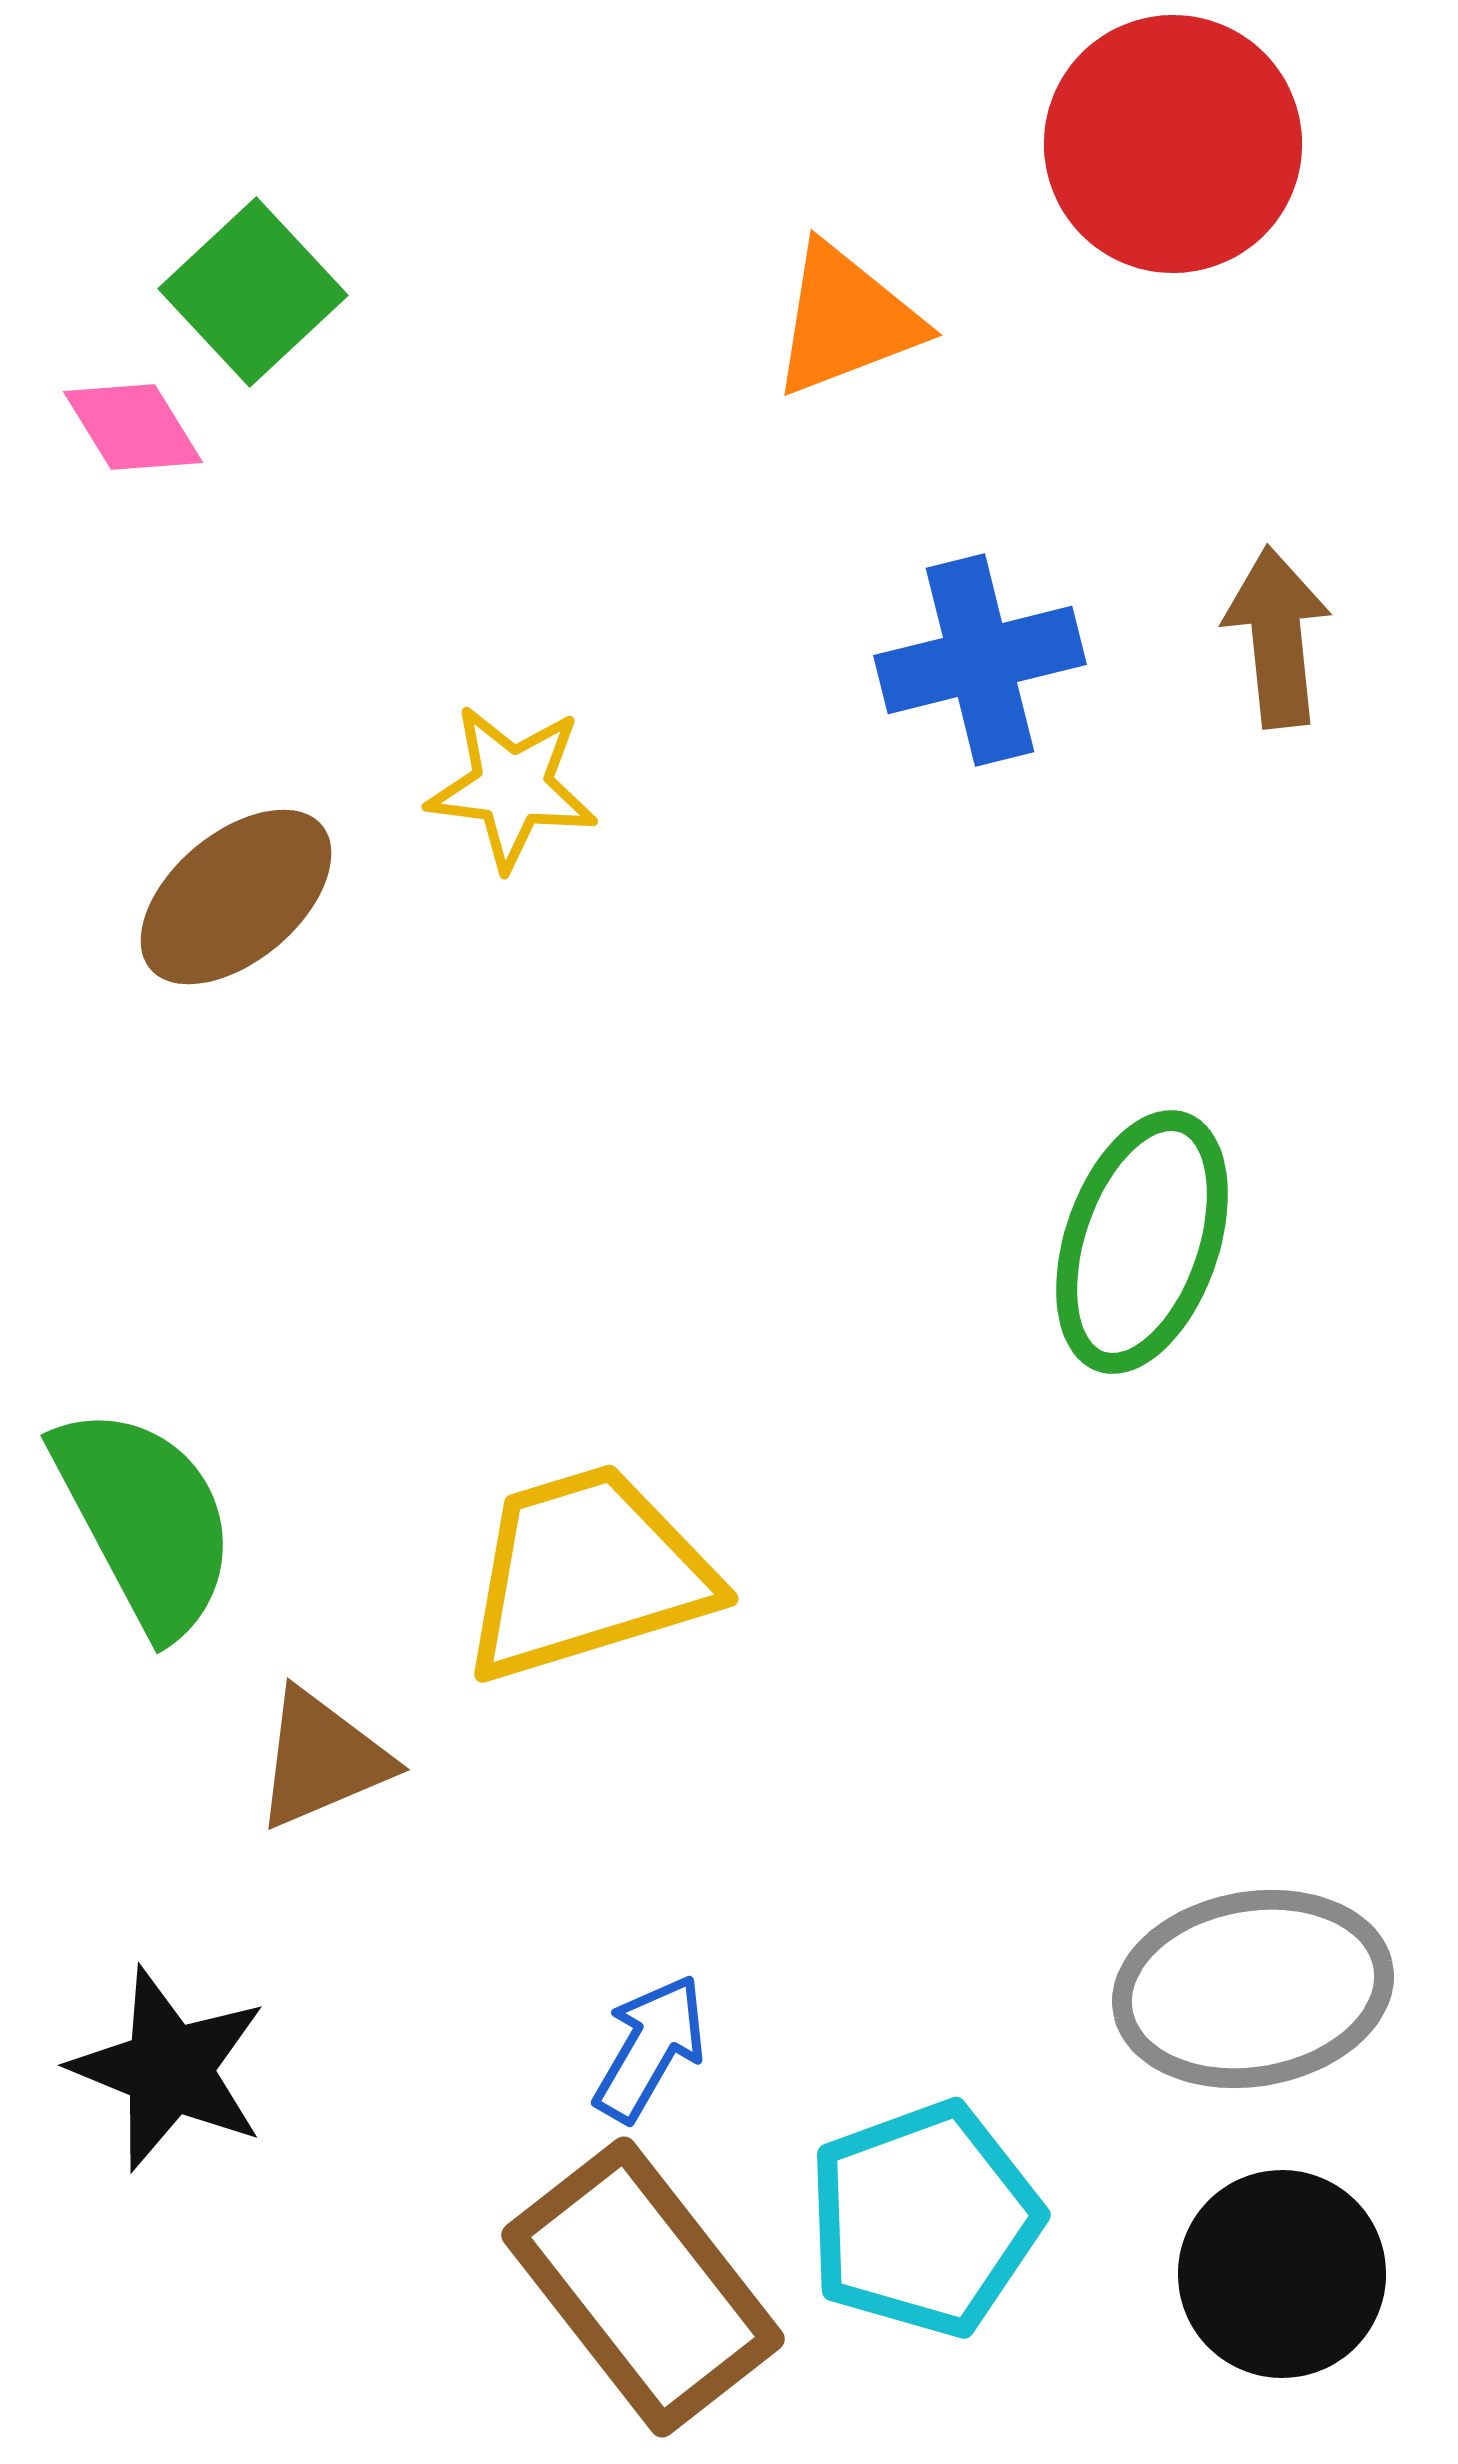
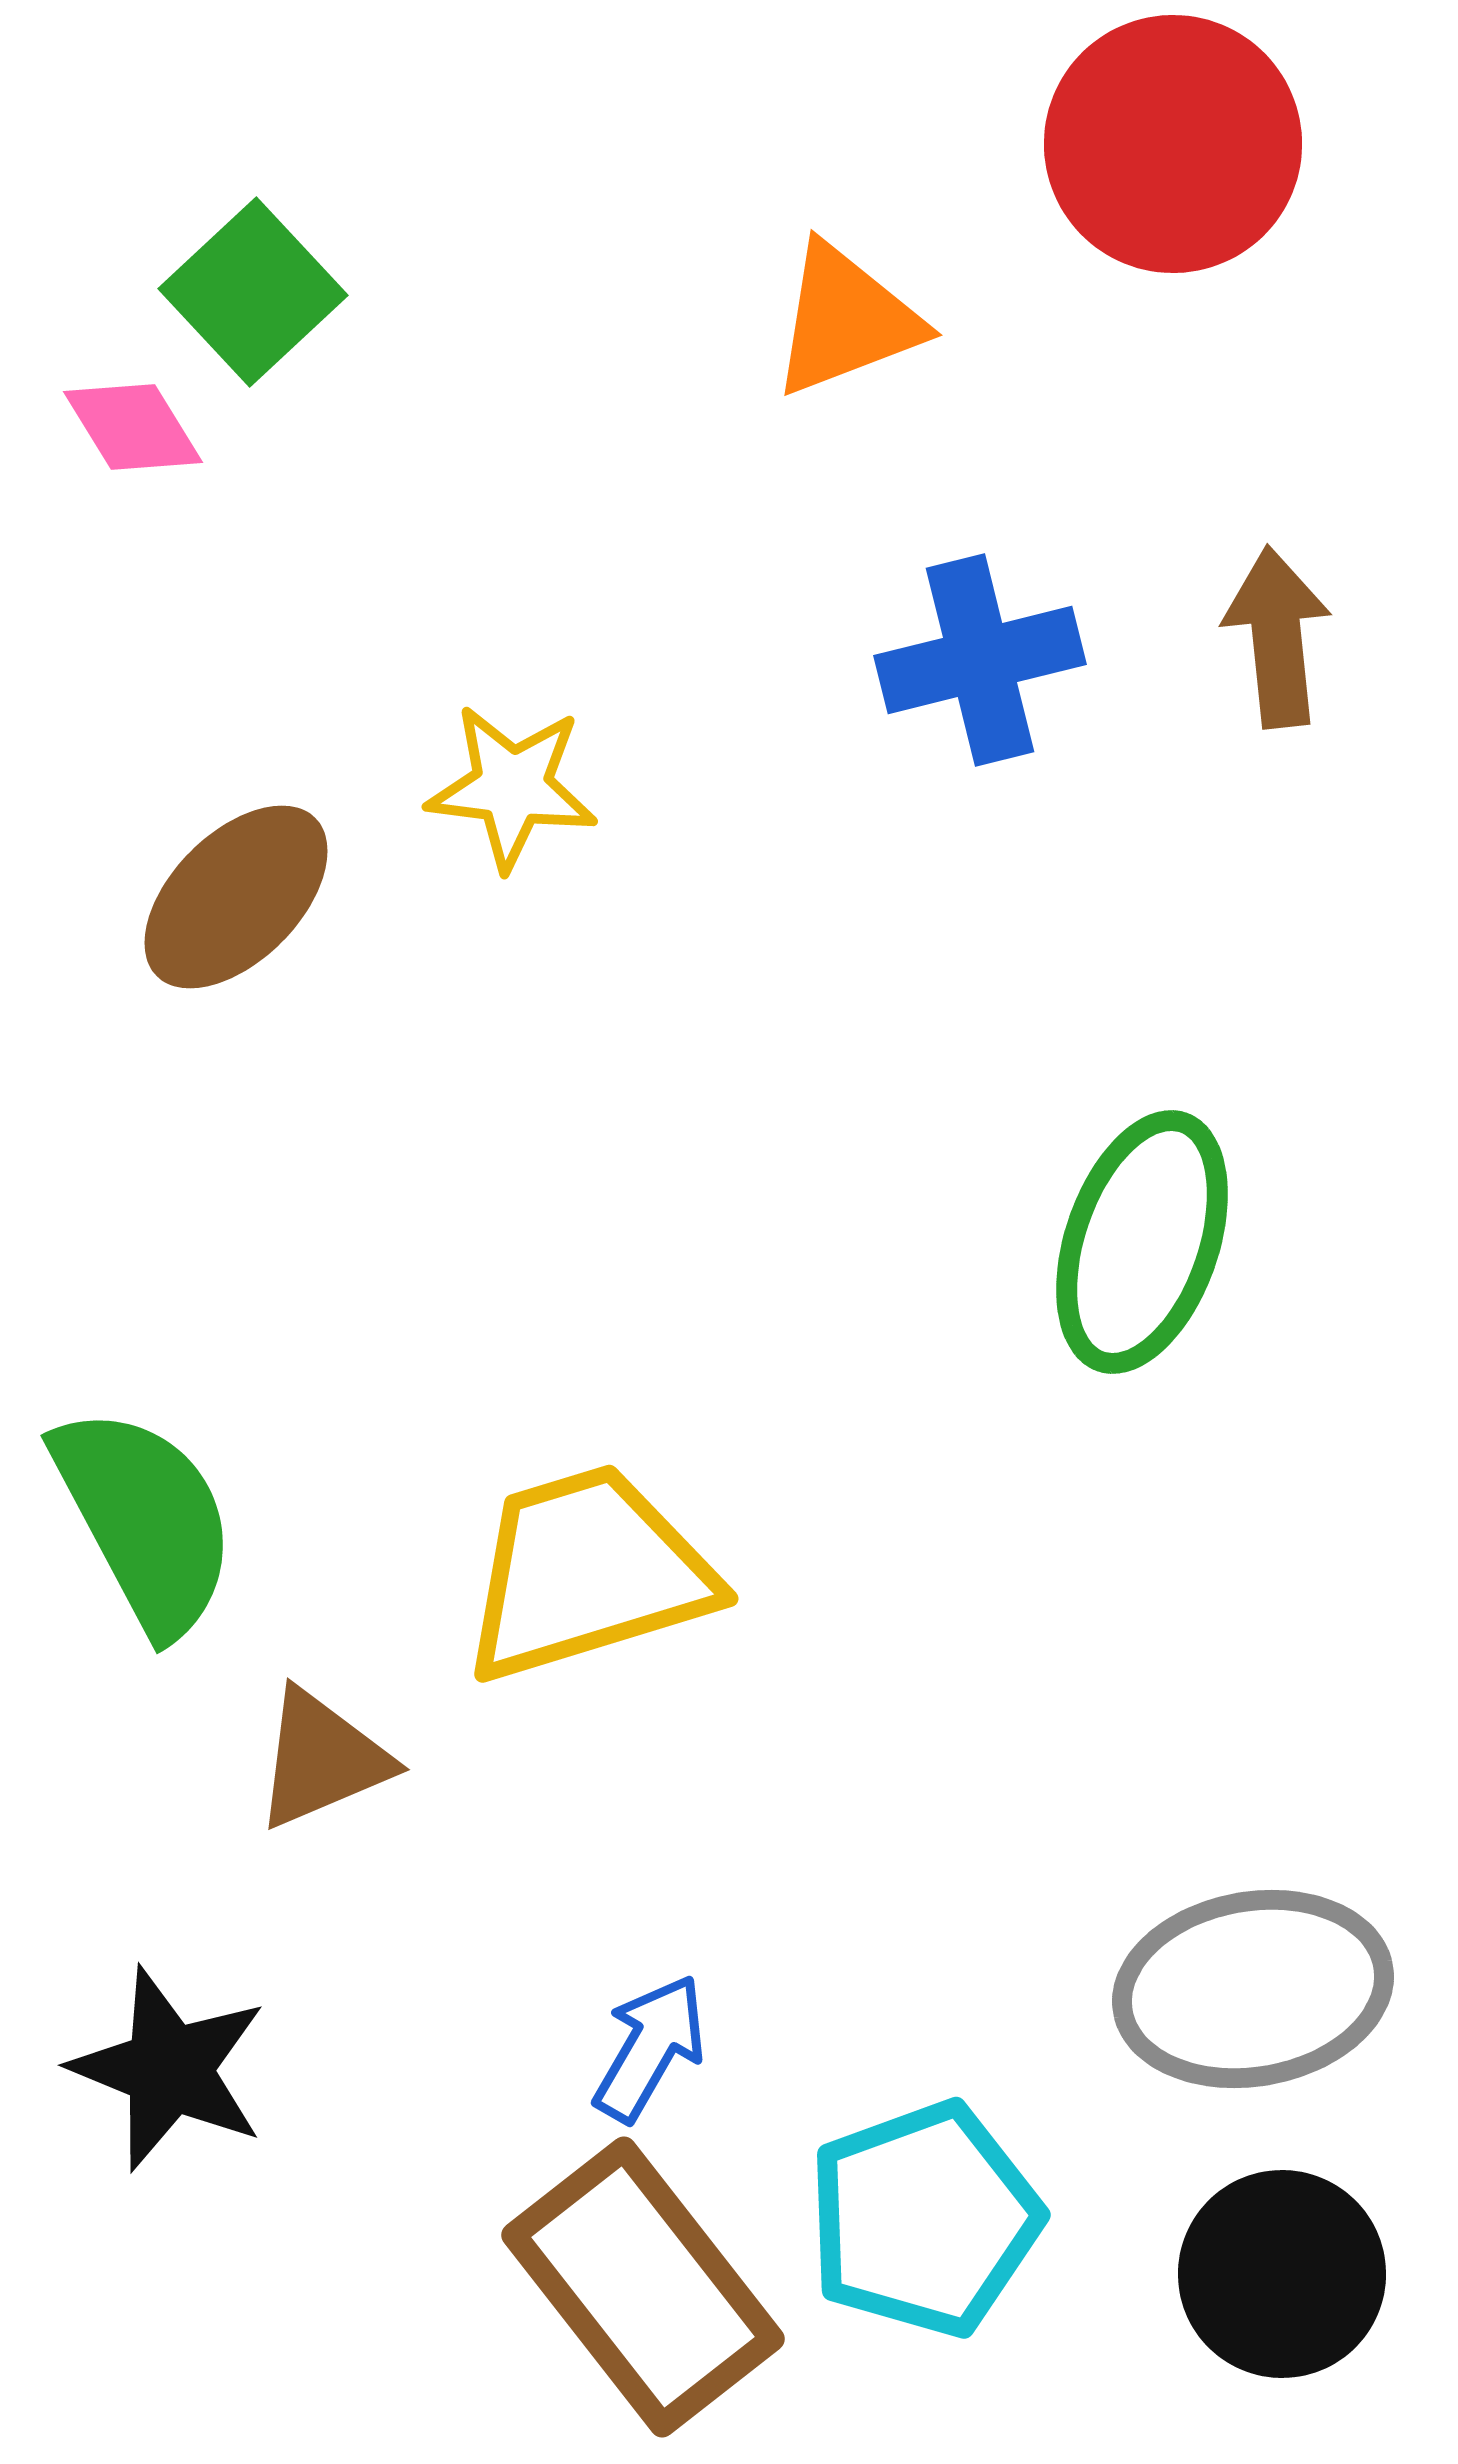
brown ellipse: rotated 5 degrees counterclockwise
